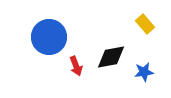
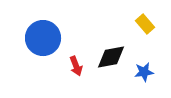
blue circle: moved 6 px left, 1 px down
